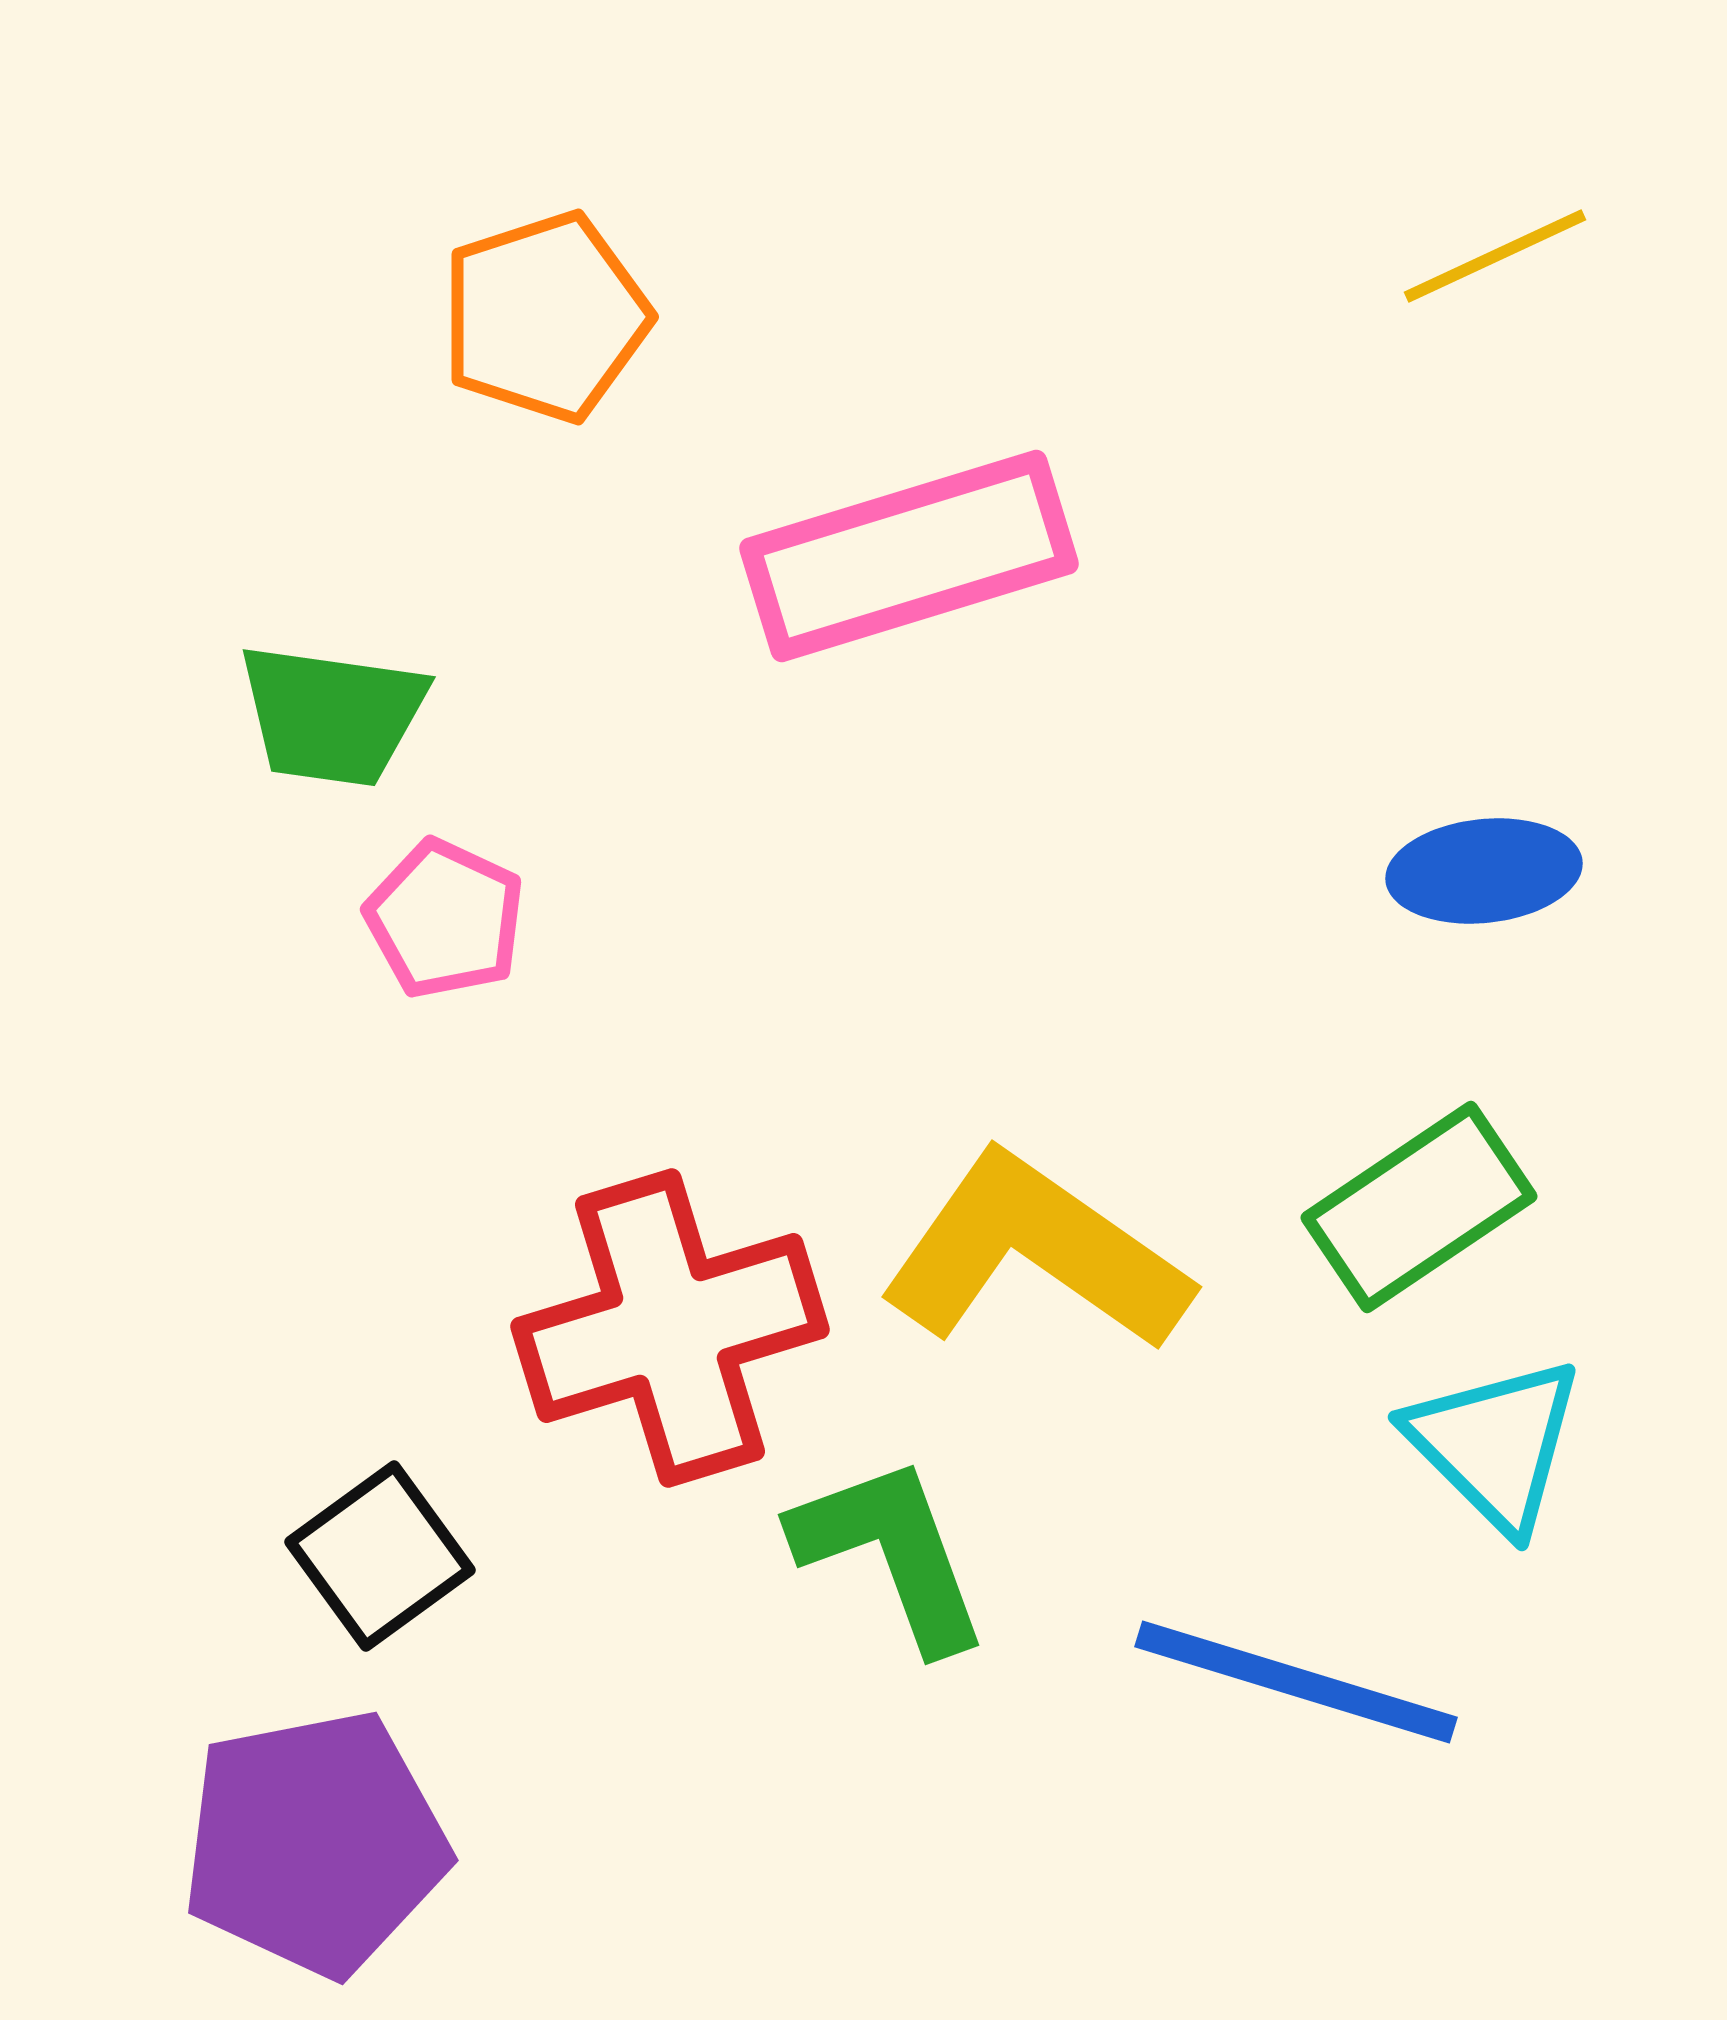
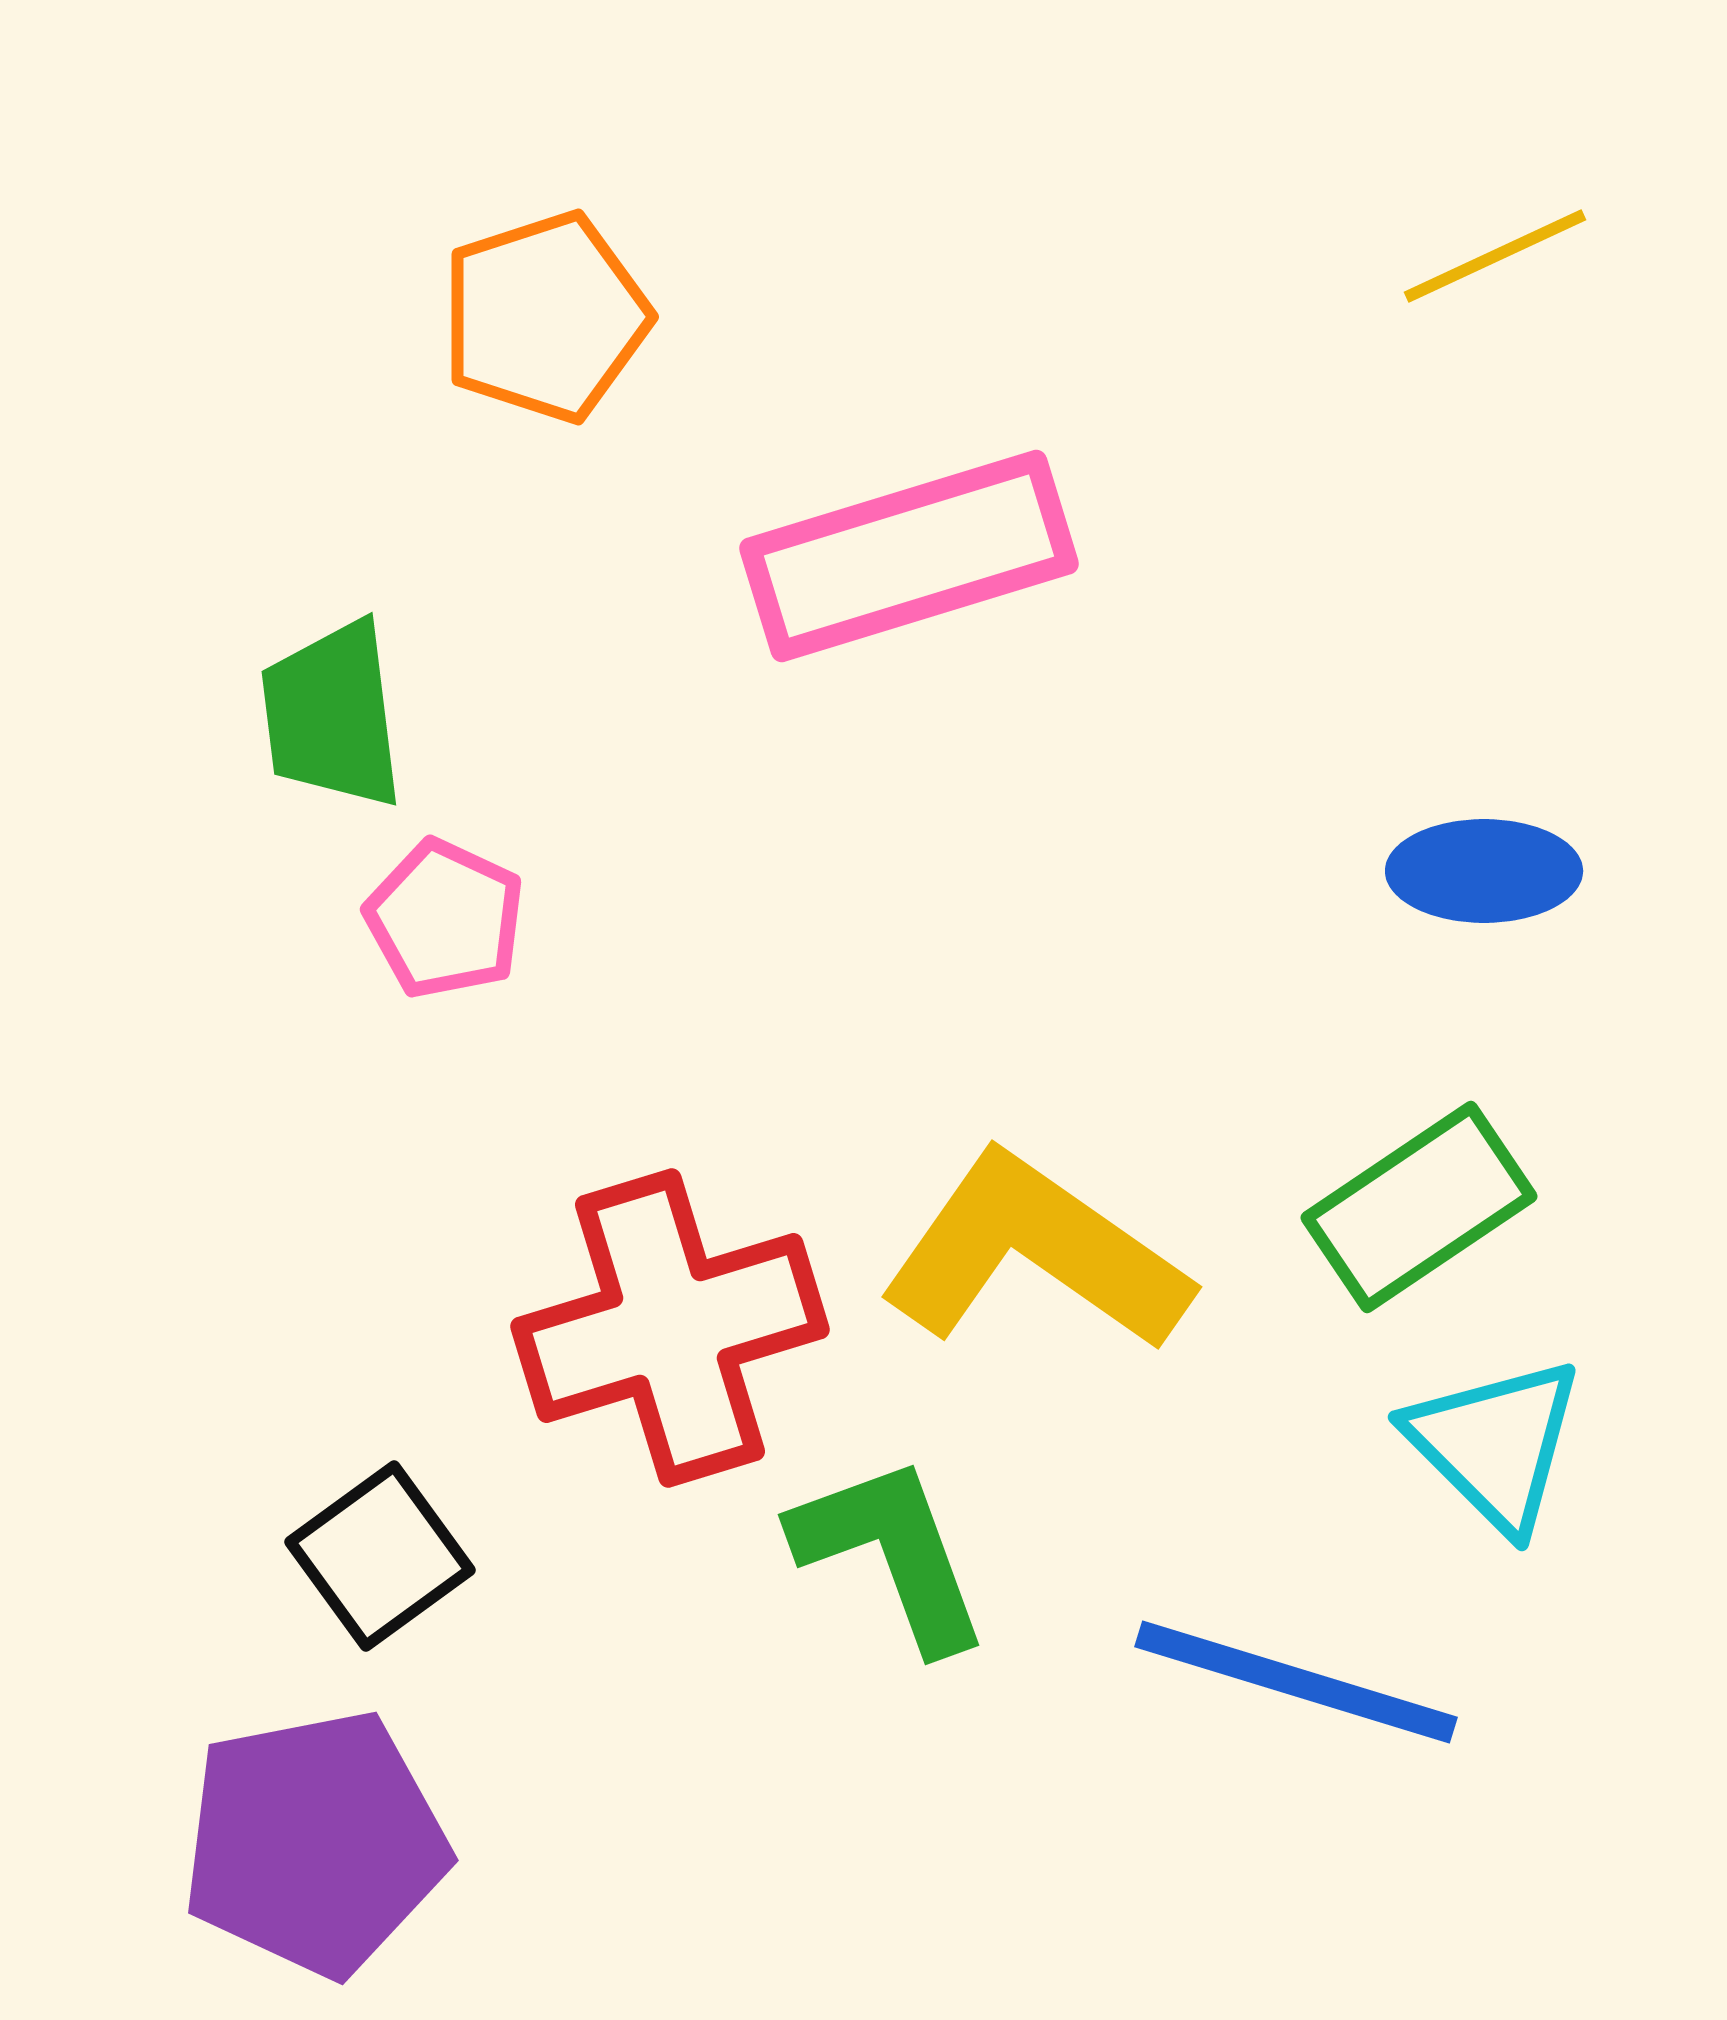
green trapezoid: rotated 75 degrees clockwise
blue ellipse: rotated 6 degrees clockwise
